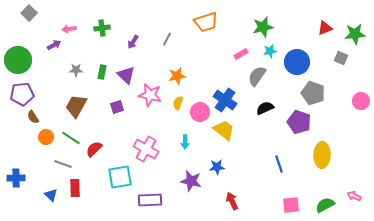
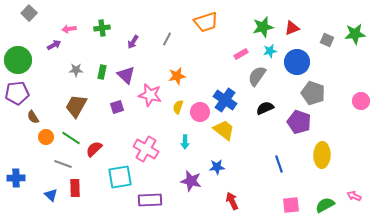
red triangle at (325, 28): moved 33 px left
gray square at (341, 58): moved 14 px left, 18 px up
purple pentagon at (22, 94): moved 5 px left, 1 px up
yellow semicircle at (178, 103): moved 4 px down
